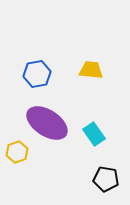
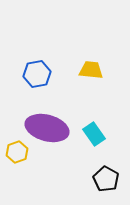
purple ellipse: moved 5 px down; rotated 18 degrees counterclockwise
black pentagon: rotated 20 degrees clockwise
